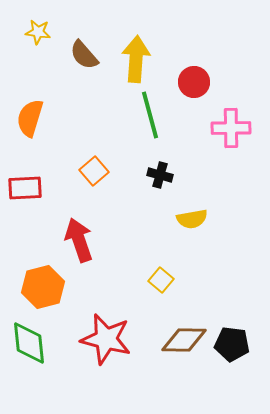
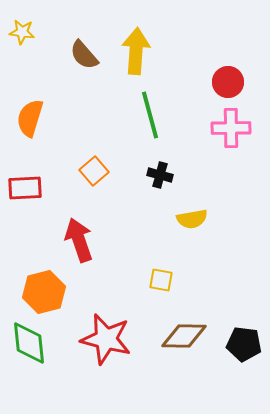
yellow star: moved 16 px left
yellow arrow: moved 8 px up
red circle: moved 34 px right
yellow square: rotated 30 degrees counterclockwise
orange hexagon: moved 1 px right, 5 px down
brown diamond: moved 4 px up
black pentagon: moved 12 px right
